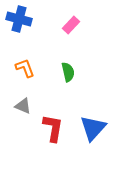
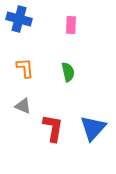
pink rectangle: rotated 42 degrees counterclockwise
orange L-shape: rotated 15 degrees clockwise
